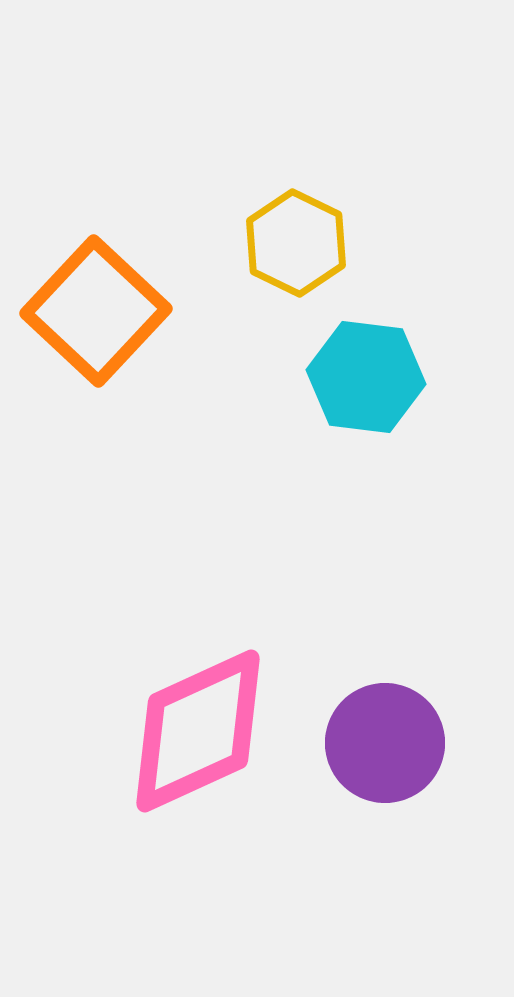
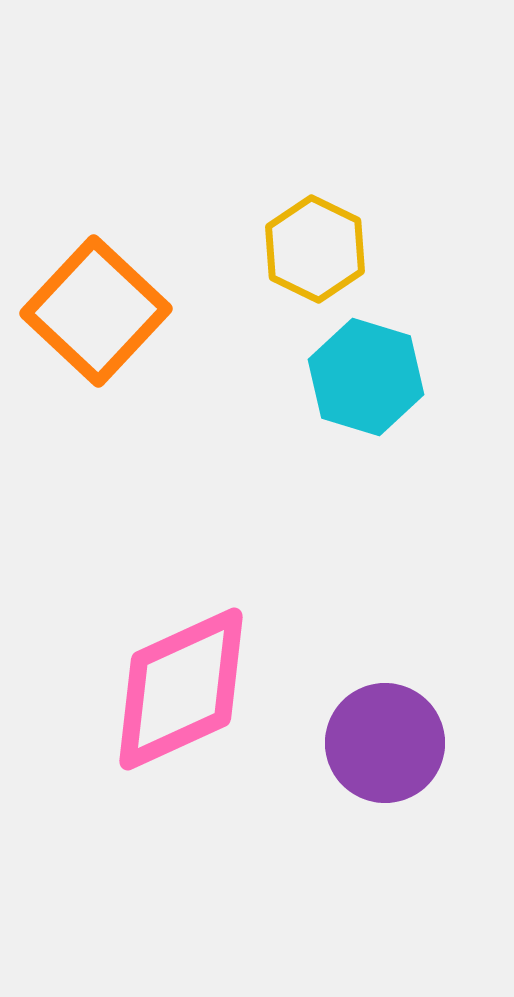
yellow hexagon: moved 19 px right, 6 px down
cyan hexagon: rotated 10 degrees clockwise
pink diamond: moved 17 px left, 42 px up
